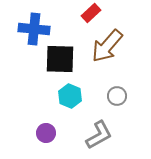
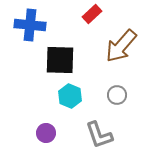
red rectangle: moved 1 px right, 1 px down
blue cross: moved 4 px left, 4 px up
brown arrow: moved 14 px right
black square: moved 1 px down
gray circle: moved 1 px up
gray L-shape: rotated 100 degrees clockwise
